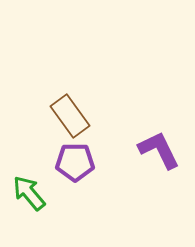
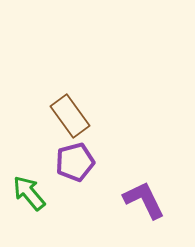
purple L-shape: moved 15 px left, 50 px down
purple pentagon: rotated 15 degrees counterclockwise
